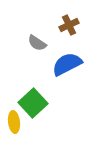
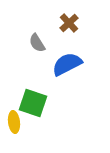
brown cross: moved 2 px up; rotated 18 degrees counterclockwise
gray semicircle: rotated 24 degrees clockwise
green square: rotated 28 degrees counterclockwise
